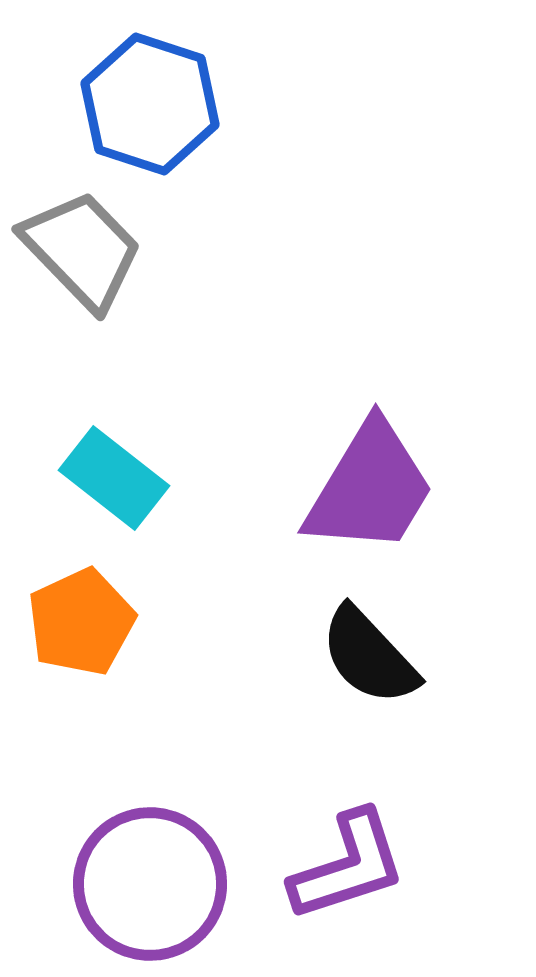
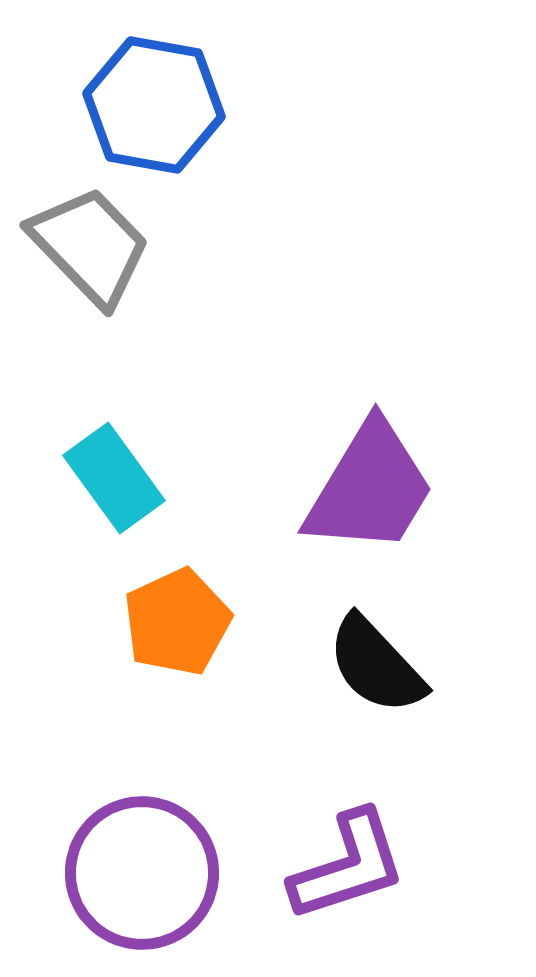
blue hexagon: moved 4 px right, 1 px down; rotated 8 degrees counterclockwise
gray trapezoid: moved 8 px right, 4 px up
cyan rectangle: rotated 16 degrees clockwise
orange pentagon: moved 96 px right
black semicircle: moved 7 px right, 9 px down
purple circle: moved 8 px left, 11 px up
